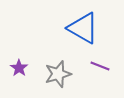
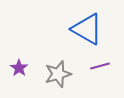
blue triangle: moved 4 px right, 1 px down
purple line: rotated 36 degrees counterclockwise
